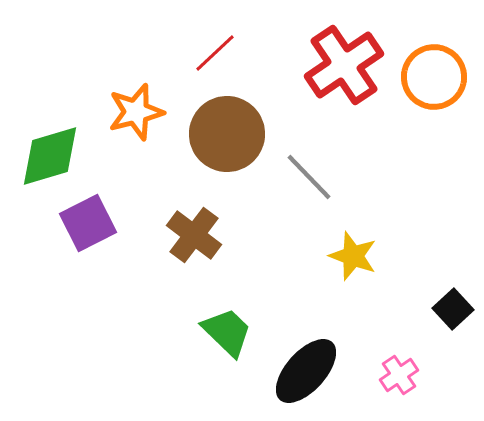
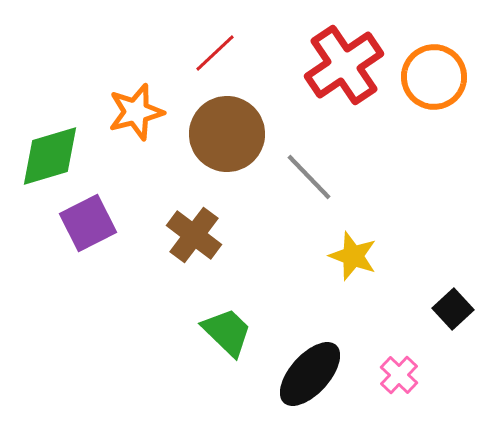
black ellipse: moved 4 px right, 3 px down
pink cross: rotated 12 degrees counterclockwise
